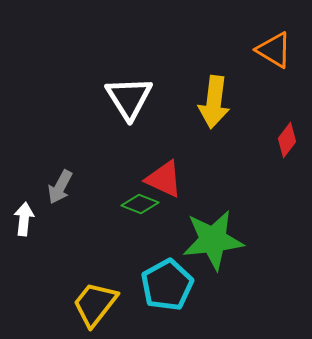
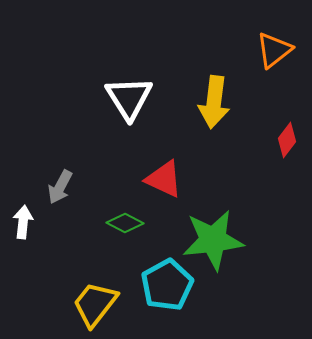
orange triangle: rotated 51 degrees clockwise
green diamond: moved 15 px left, 19 px down; rotated 6 degrees clockwise
white arrow: moved 1 px left, 3 px down
